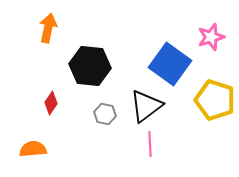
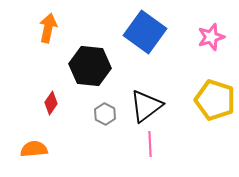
blue square: moved 25 px left, 32 px up
gray hexagon: rotated 15 degrees clockwise
orange semicircle: moved 1 px right
